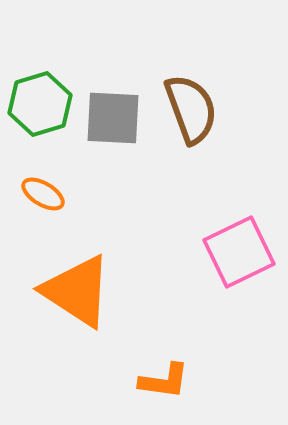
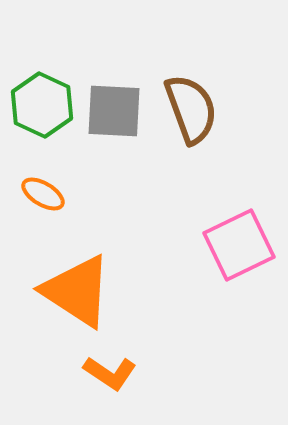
green hexagon: moved 2 px right, 1 px down; rotated 18 degrees counterclockwise
gray square: moved 1 px right, 7 px up
pink square: moved 7 px up
orange L-shape: moved 54 px left, 8 px up; rotated 26 degrees clockwise
